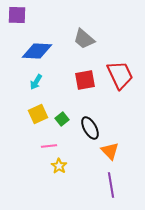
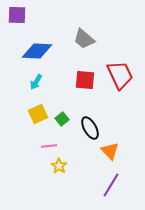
red square: rotated 15 degrees clockwise
purple line: rotated 40 degrees clockwise
